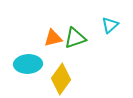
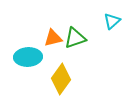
cyan triangle: moved 2 px right, 4 px up
cyan ellipse: moved 7 px up
